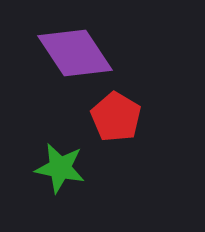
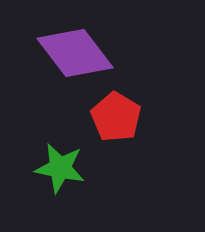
purple diamond: rotated 4 degrees counterclockwise
